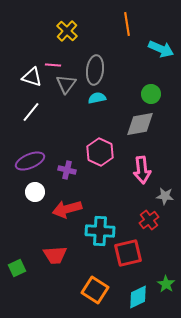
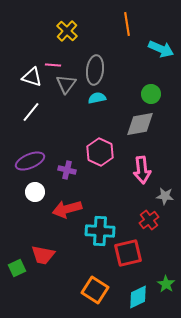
red trapezoid: moved 12 px left; rotated 15 degrees clockwise
